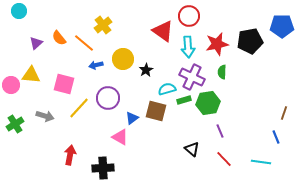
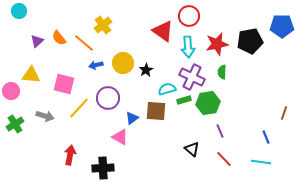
purple triangle: moved 1 px right, 2 px up
yellow circle: moved 4 px down
pink circle: moved 6 px down
brown square: rotated 10 degrees counterclockwise
blue line: moved 10 px left
